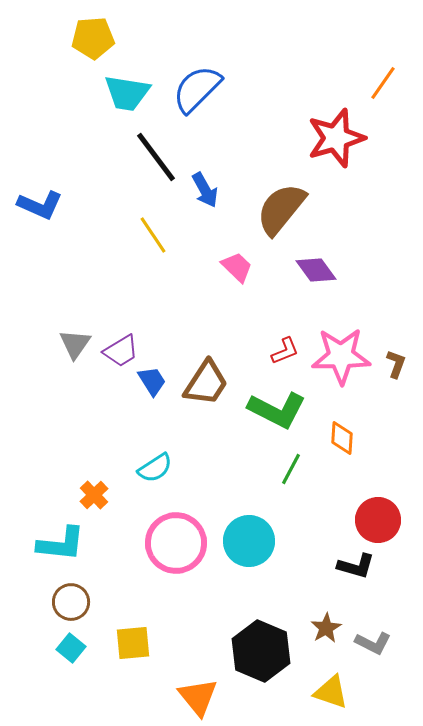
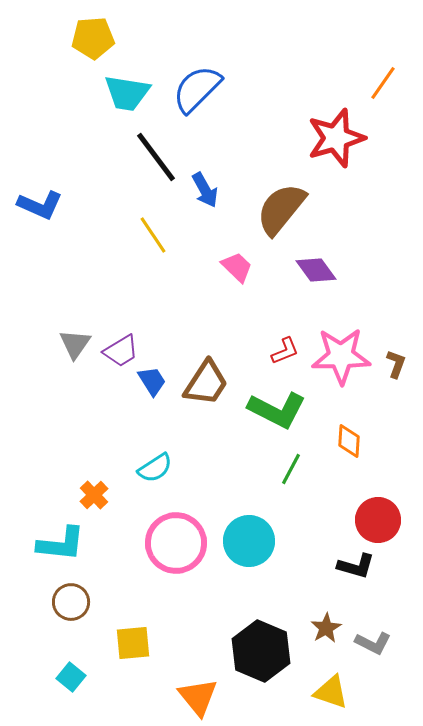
orange diamond: moved 7 px right, 3 px down
cyan square: moved 29 px down
